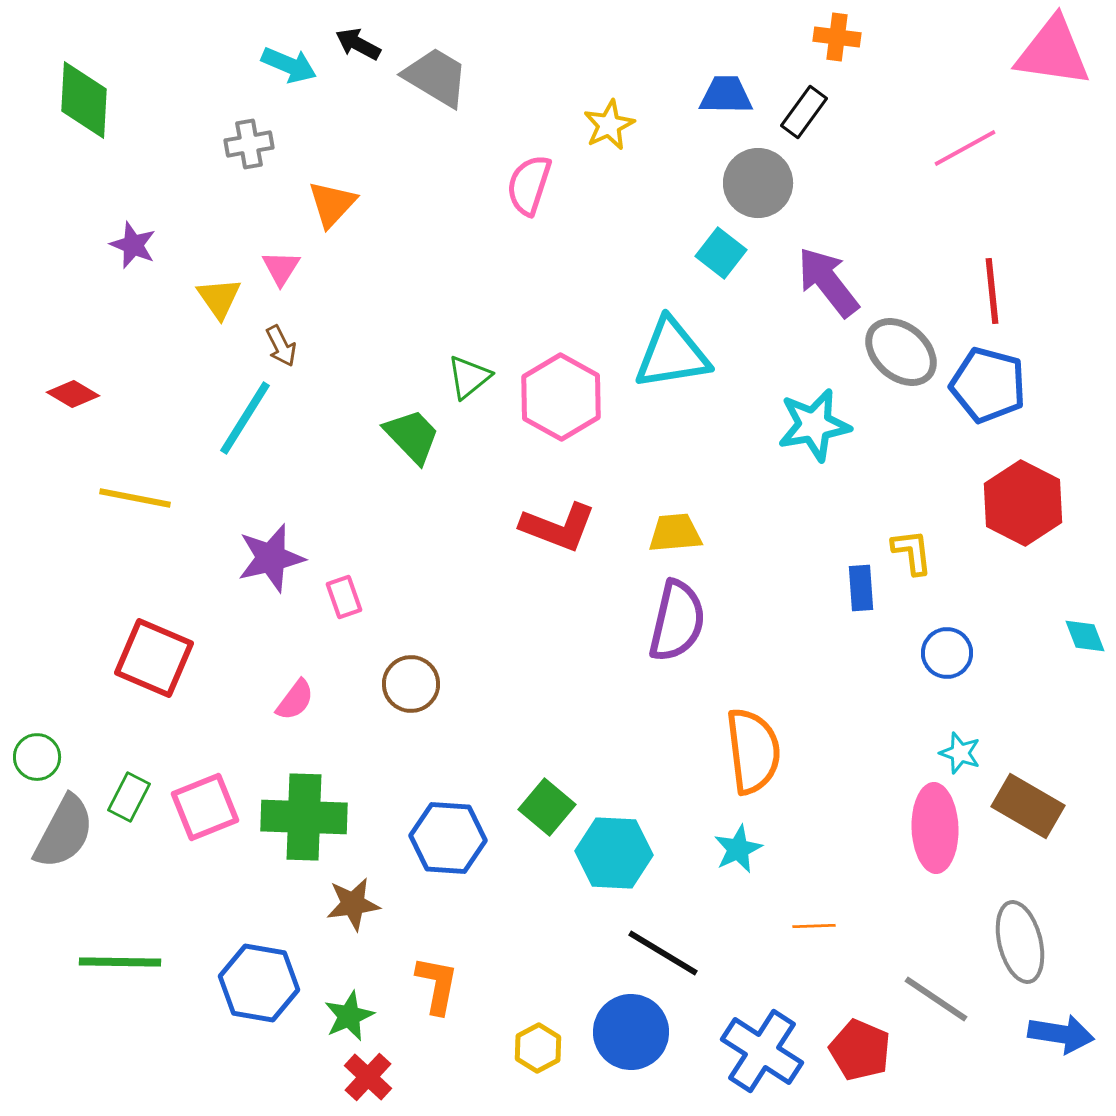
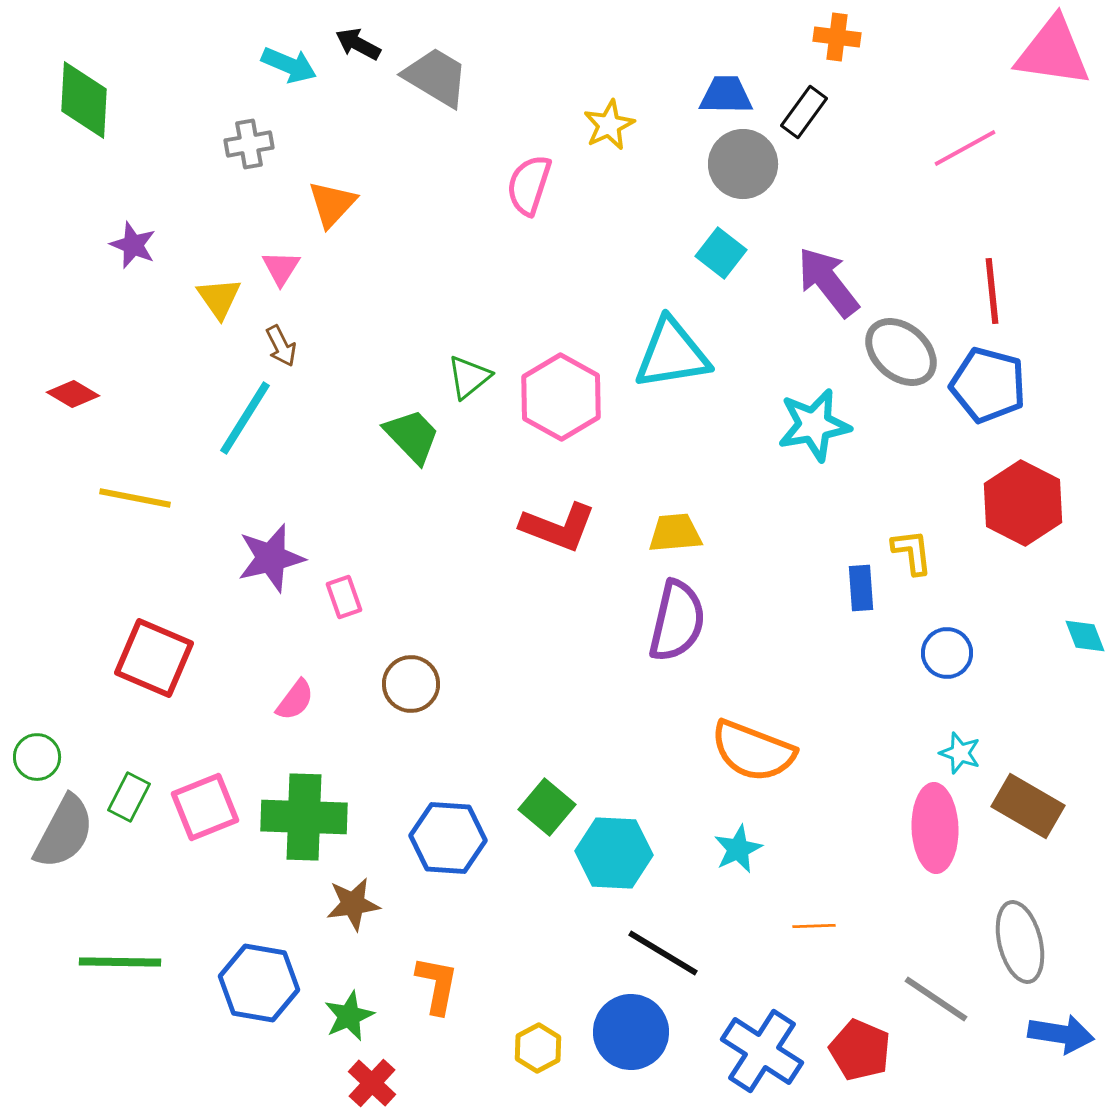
gray circle at (758, 183): moved 15 px left, 19 px up
orange semicircle at (753, 751): rotated 118 degrees clockwise
red cross at (368, 1077): moved 4 px right, 6 px down
